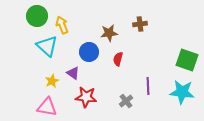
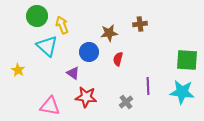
green square: rotated 15 degrees counterclockwise
yellow star: moved 34 px left, 11 px up; rotated 16 degrees counterclockwise
gray cross: moved 1 px down
pink triangle: moved 3 px right, 1 px up
